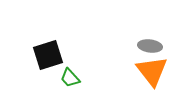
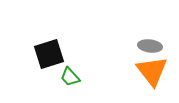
black square: moved 1 px right, 1 px up
green trapezoid: moved 1 px up
